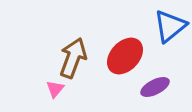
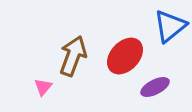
brown arrow: moved 2 px up
pink triangle: moved 12 px left, 2 px up
